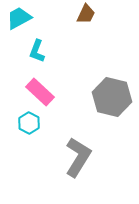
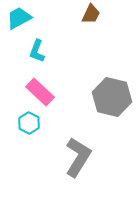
brown trapezoid: moved 5 px right
